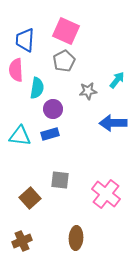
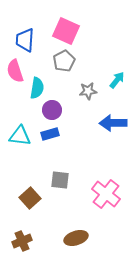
pink semicircle: moved 1 px left, 1 px down; rotated 15 degrees counterclockwise
purple circle: moved 1 px left, 1 px down
brown ellipse: rotated 70 degrees clockwise
